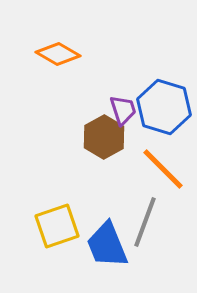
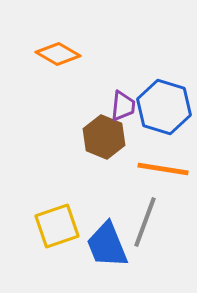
purple trapezoid: moved 4 px up; rotated 24 degrees clockwise
brown hexagon: rotated 9 degrees counterclockwise
orange line: rotated 36 degrees counterclockwise
